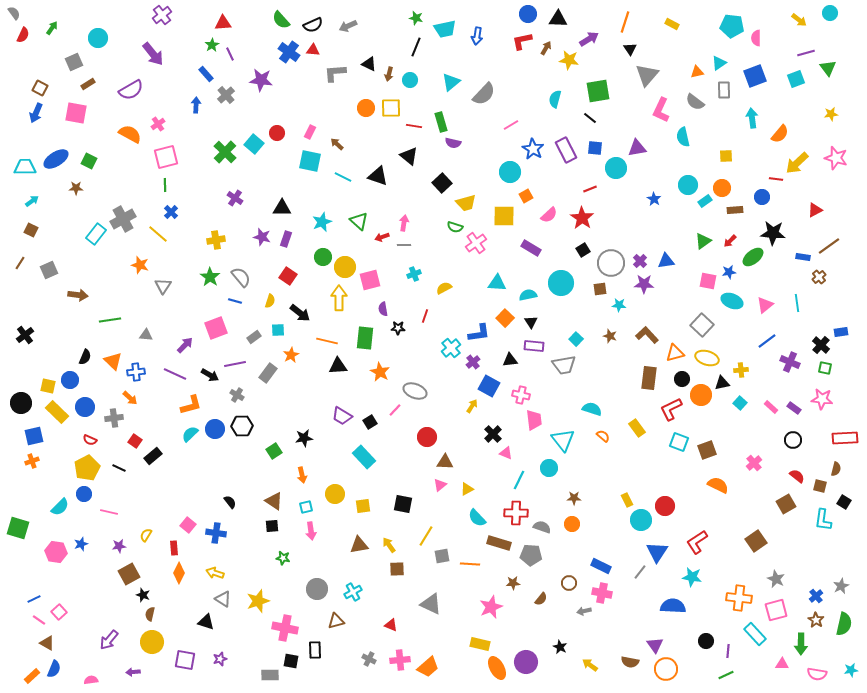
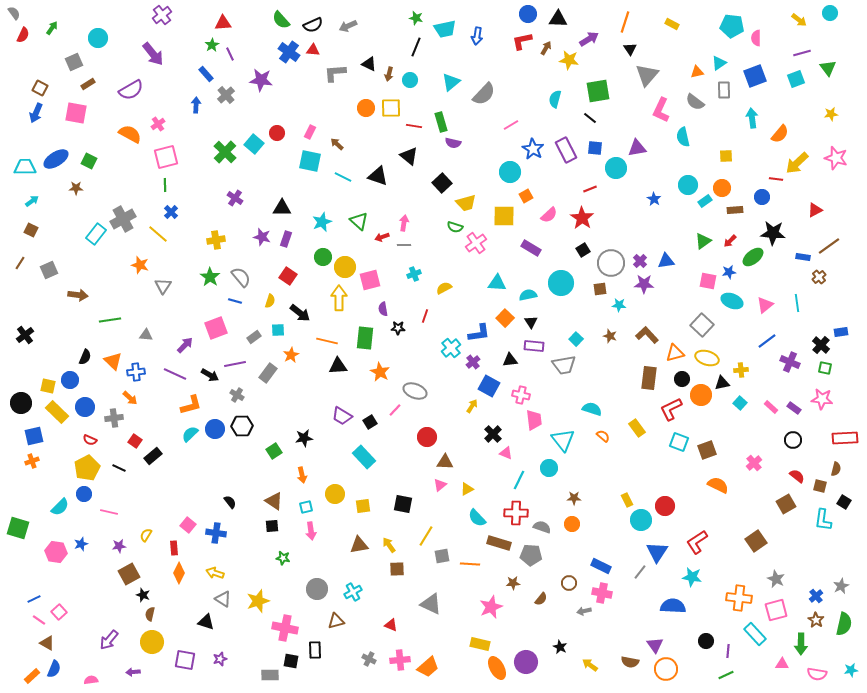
purple line at (806, 53): moved 4 px left
